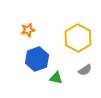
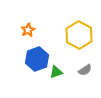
orange star: rotated 16 degrees counterclockwise
yellow hexagon: moved 1 px right, 3 px up
green triangle: moved 6 px up; rotated 32 degrees counterclockwise
